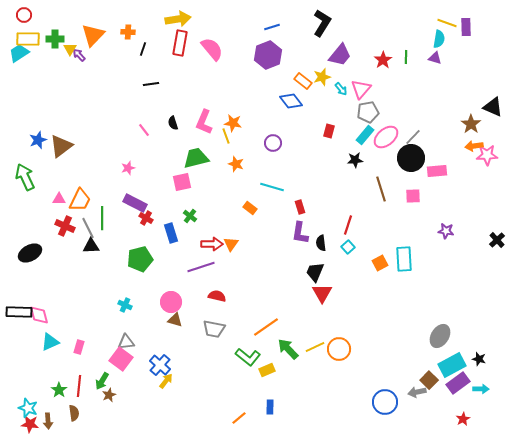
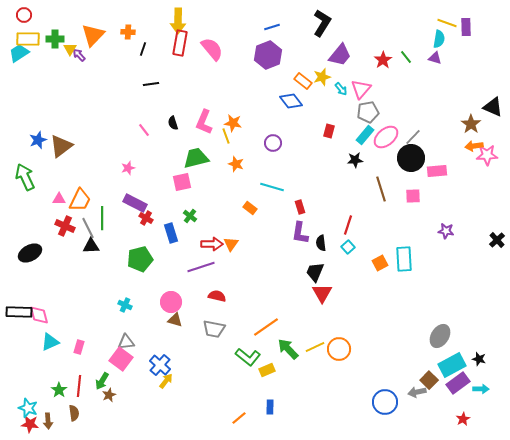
yellow arrow at (178, 19): moved 2 px down; rotated 100 degrees clockwise
green line at (406, 57): rotated 40 degrees counterclockwise
